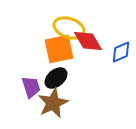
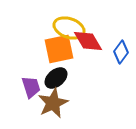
blue diamond: rotated 30 degrees counterclockwise
